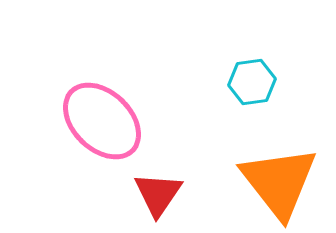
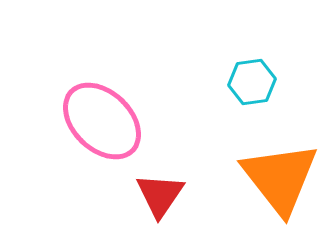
orange triangle: moved 1 px right, 4 px up
red triangle: moved 2 px right, 1 px down
